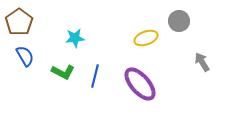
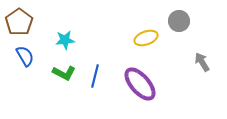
cyan star: moved 10 px left, 2 px down
green L-shape: moved 1 px right, 1 px down
